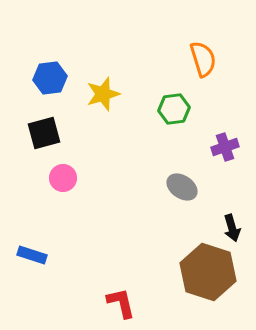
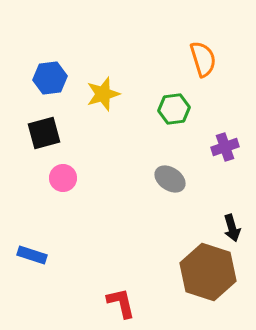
gray ellipse: moved 12 px left, 8 px up
